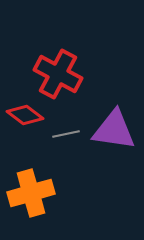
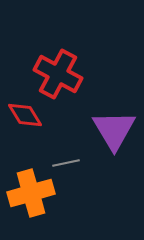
red diamond: rotated 21 degrees clockwise
purple triangle: rotated 51 degrees clockwise
gray line: moved 29 px down
